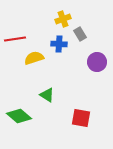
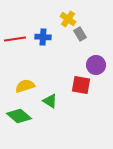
yellow cross: moved 5 px right; rotated 35 degrees counterclockwise
blue cross: moved 16 px left, 7 px up
yellow semicircle: moved 9 px left, 28 px down
purple circle: moved 1 px left, 3 px down
green triangle: moved 3 px right, 6 px down
red square: moved 33 px up
